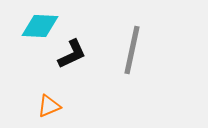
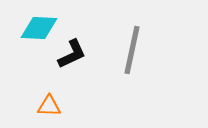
cyan diamond: moved 1 px left, 2 px down
orange triangle: rotated 25 degrees clockwise
